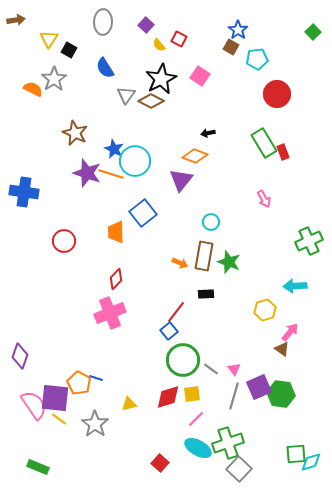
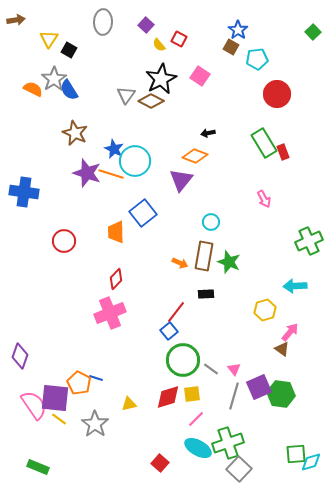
blue semicircle at (105, 68): moved 36 px left, 22 px down
